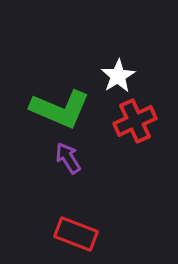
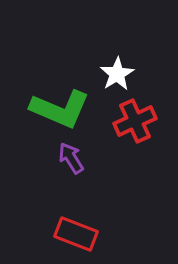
white star: moved 1 px left, 2 px up
purple arrow: moved 3 px right
